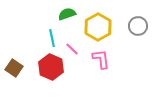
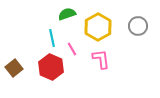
pink line: rotated 16 degrees clockwise
brown square: rotated 18 degrees clockwise
